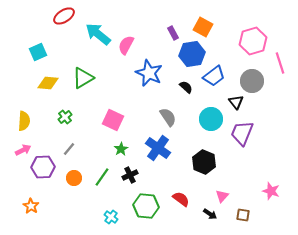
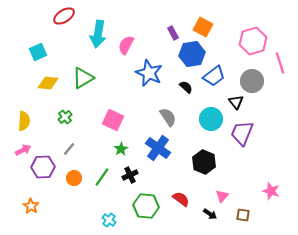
cyan arrow: rotated 120 degrees counterclockwise
cyan cross: moved 2 px left, 3 px down
